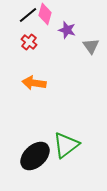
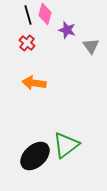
black line: rotated 66 degrees counterclockwise
red cross: moved 2 px left, 1 px down
